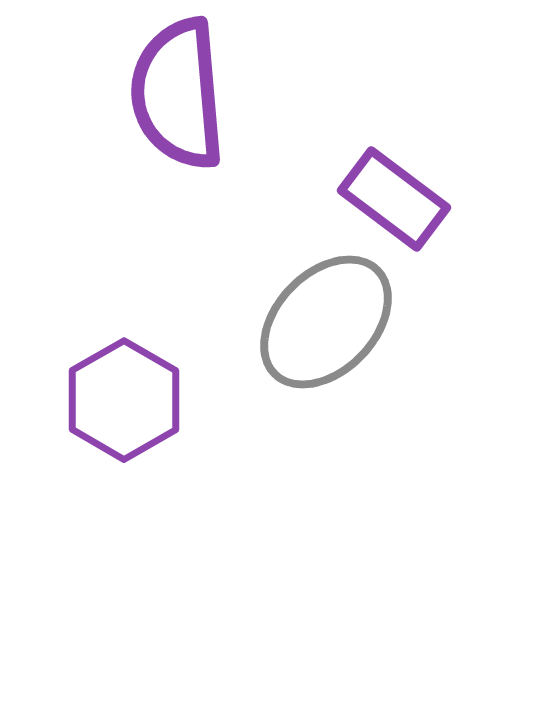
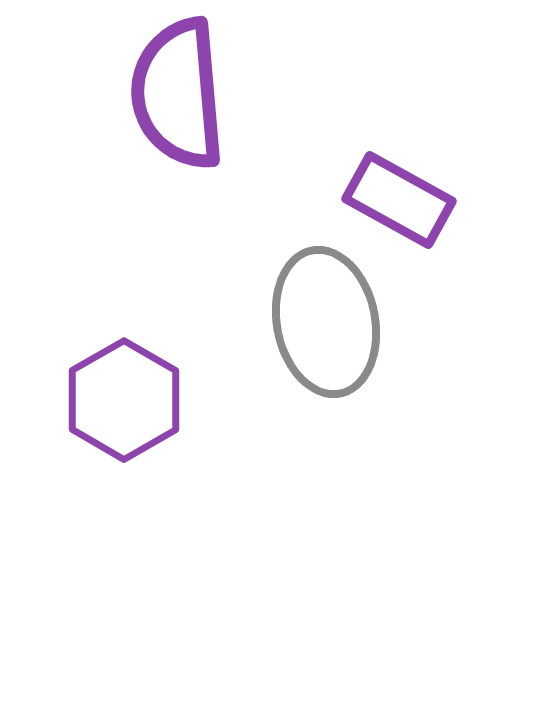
purple rectangle: moved 5 px right, 1 px down; rotated 8 degrees counterclockwise
gray ellipse: rotated 55 degrees counterclockwise
